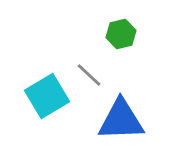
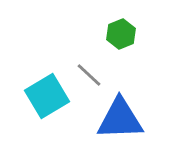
green hexagon: rotated 8 degrees counterclockwise
blue triangle: moved 1 px left, 1 px up
